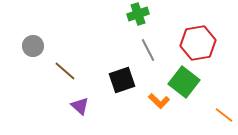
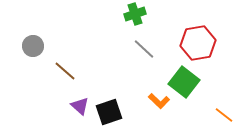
green cross: moved 3 px left
gray line: moved 4 px left, 1 px up; rotated 20 degrees counterclockwise
black square: moved 13 px left, 32 px down
